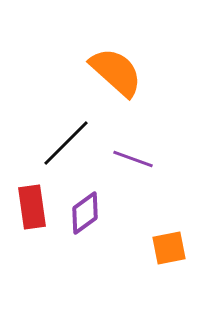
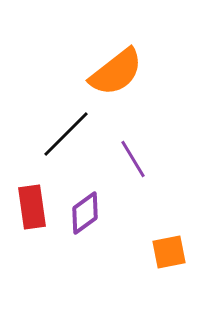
orange semicircle: rotated 100 degrees clockwise
black line: moved 9 px up
purple line: rotated 39 degrees clockwise
orange square: moved 4 px down
